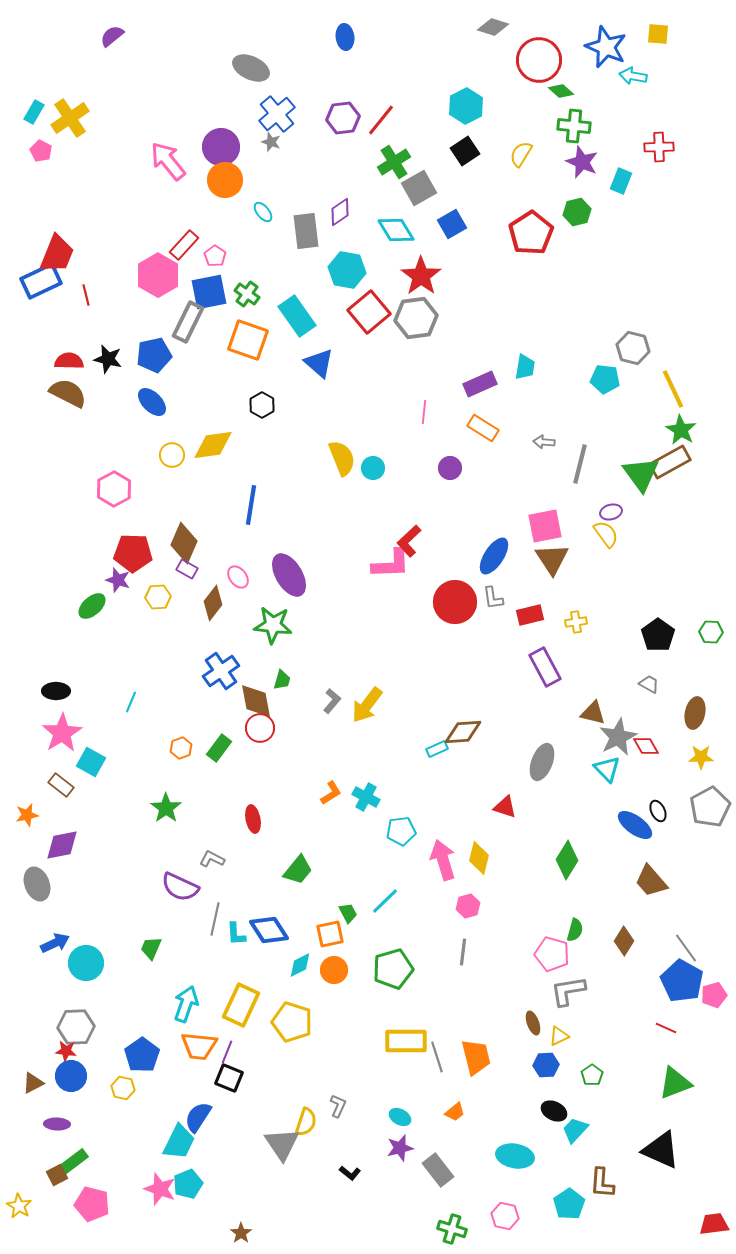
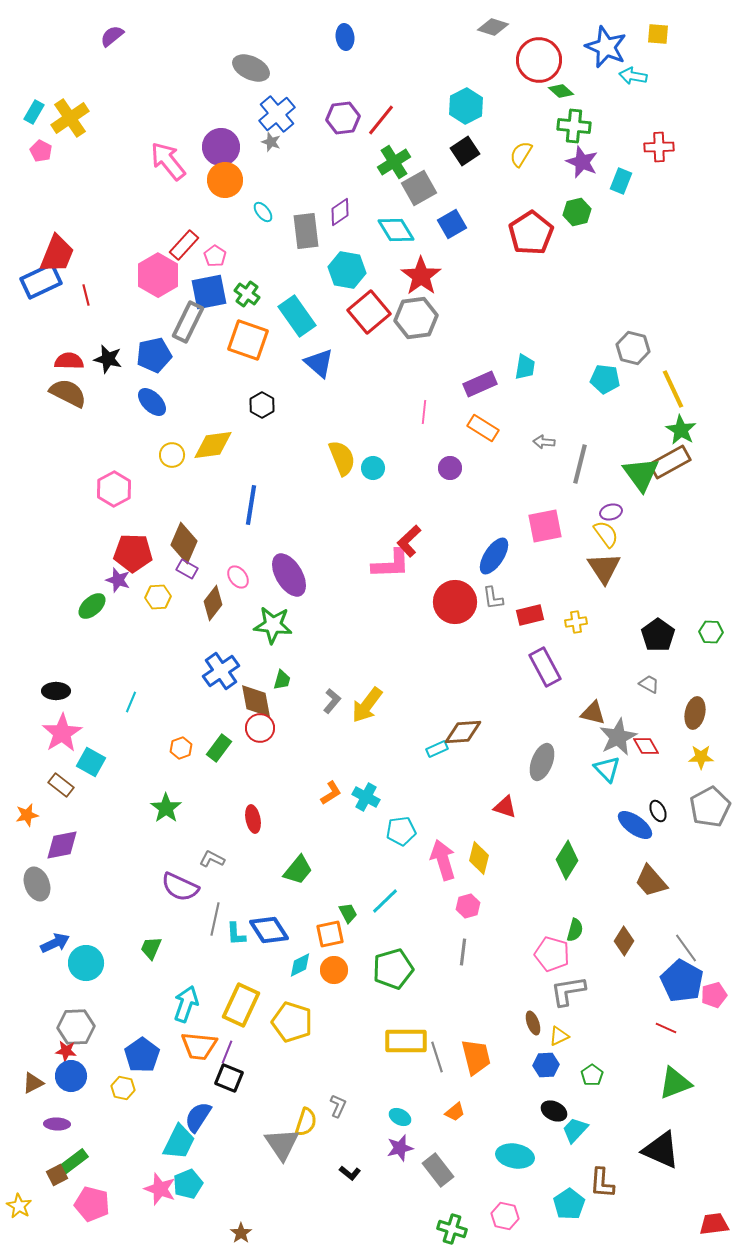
brown triangle at (552, 559): moved 52 px right, 9 px down
